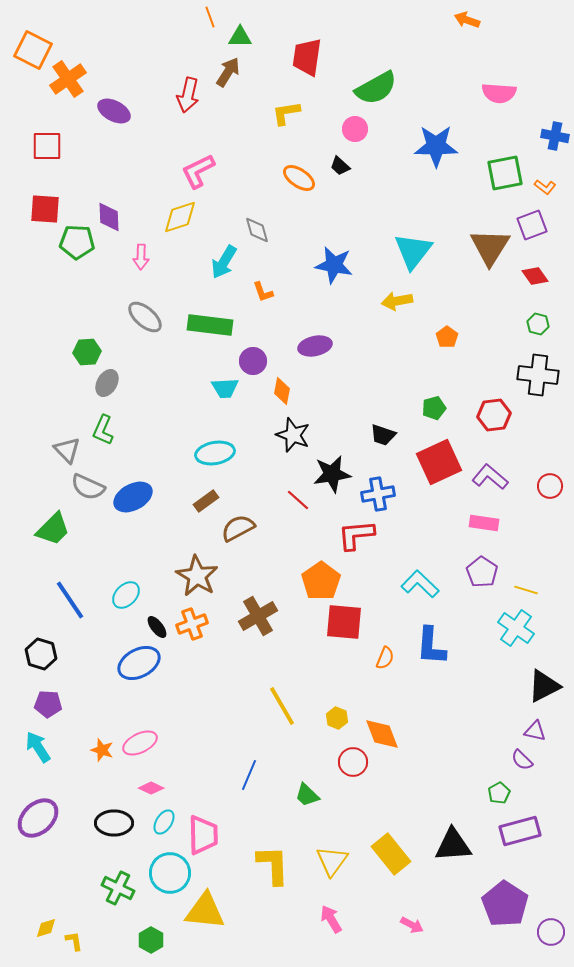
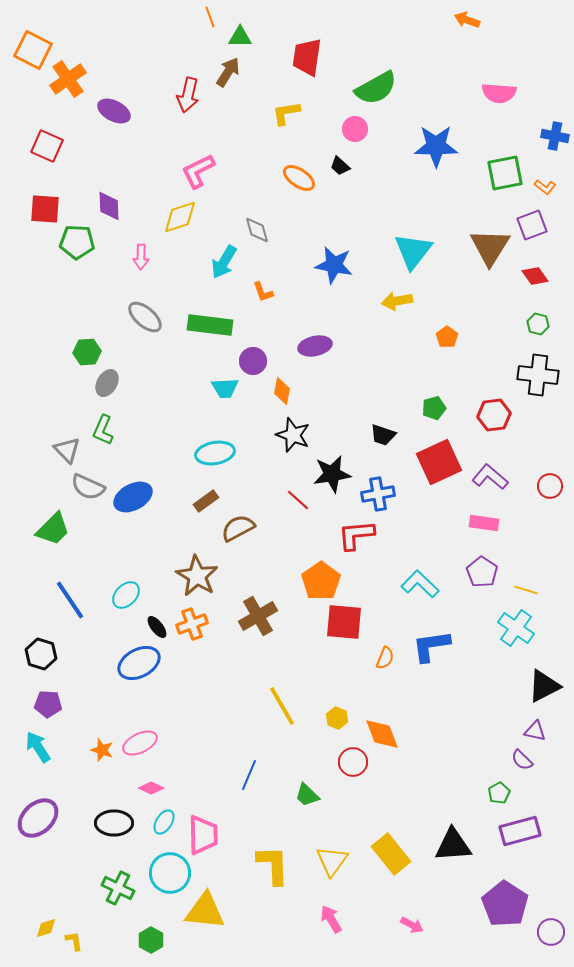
red square at (47, 146): rotated 24 degrees clockwise
purple diamond at (109, 217): moved 11 px up
blue L-shape at (431, 646): rotated 78 degrees clockwise
